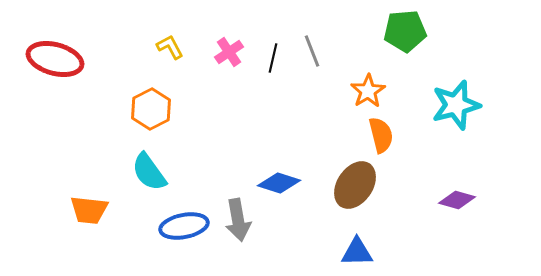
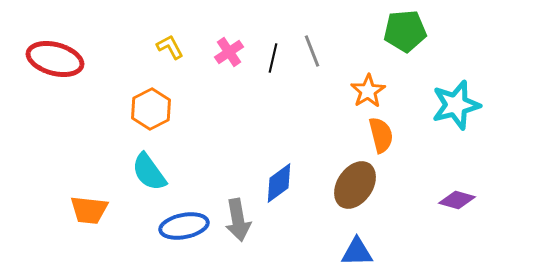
blue diamond: rotated 54 degrees counterclockwise
